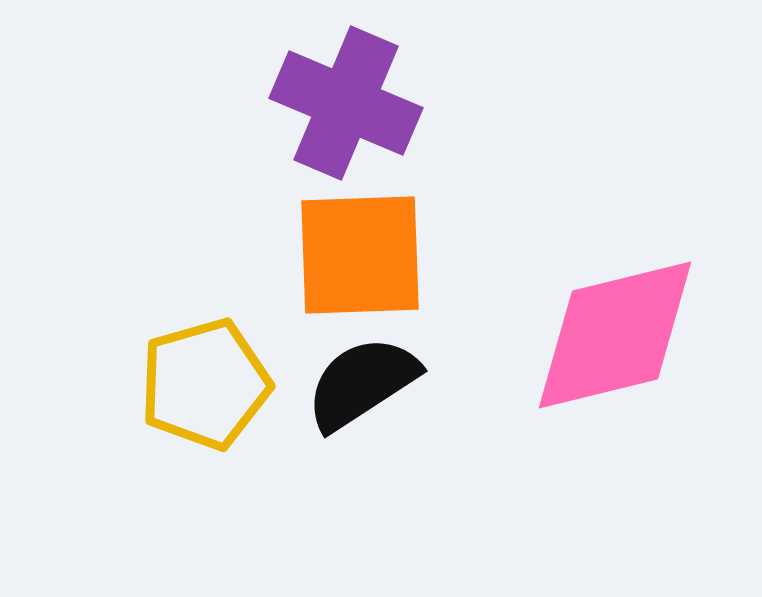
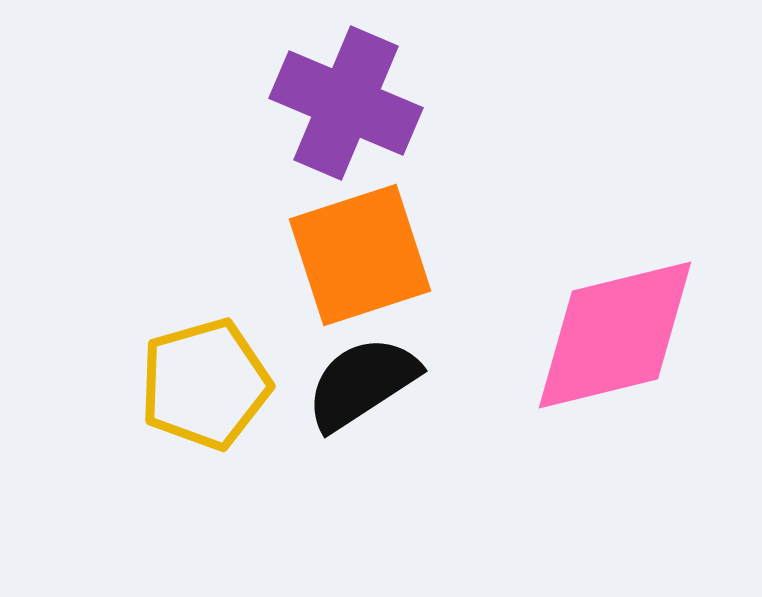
orange square: rotated 16 degrees counterclockwise
